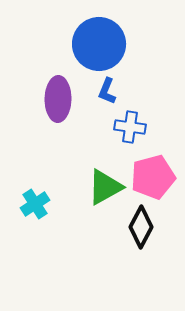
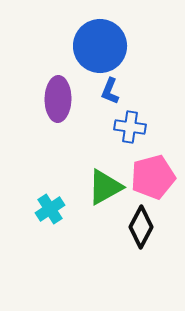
blue circle: moved 1 px right, 2 px down
blue L-shape: moved 3 px right
cyan cross: moved 15 px right, 5 px down
